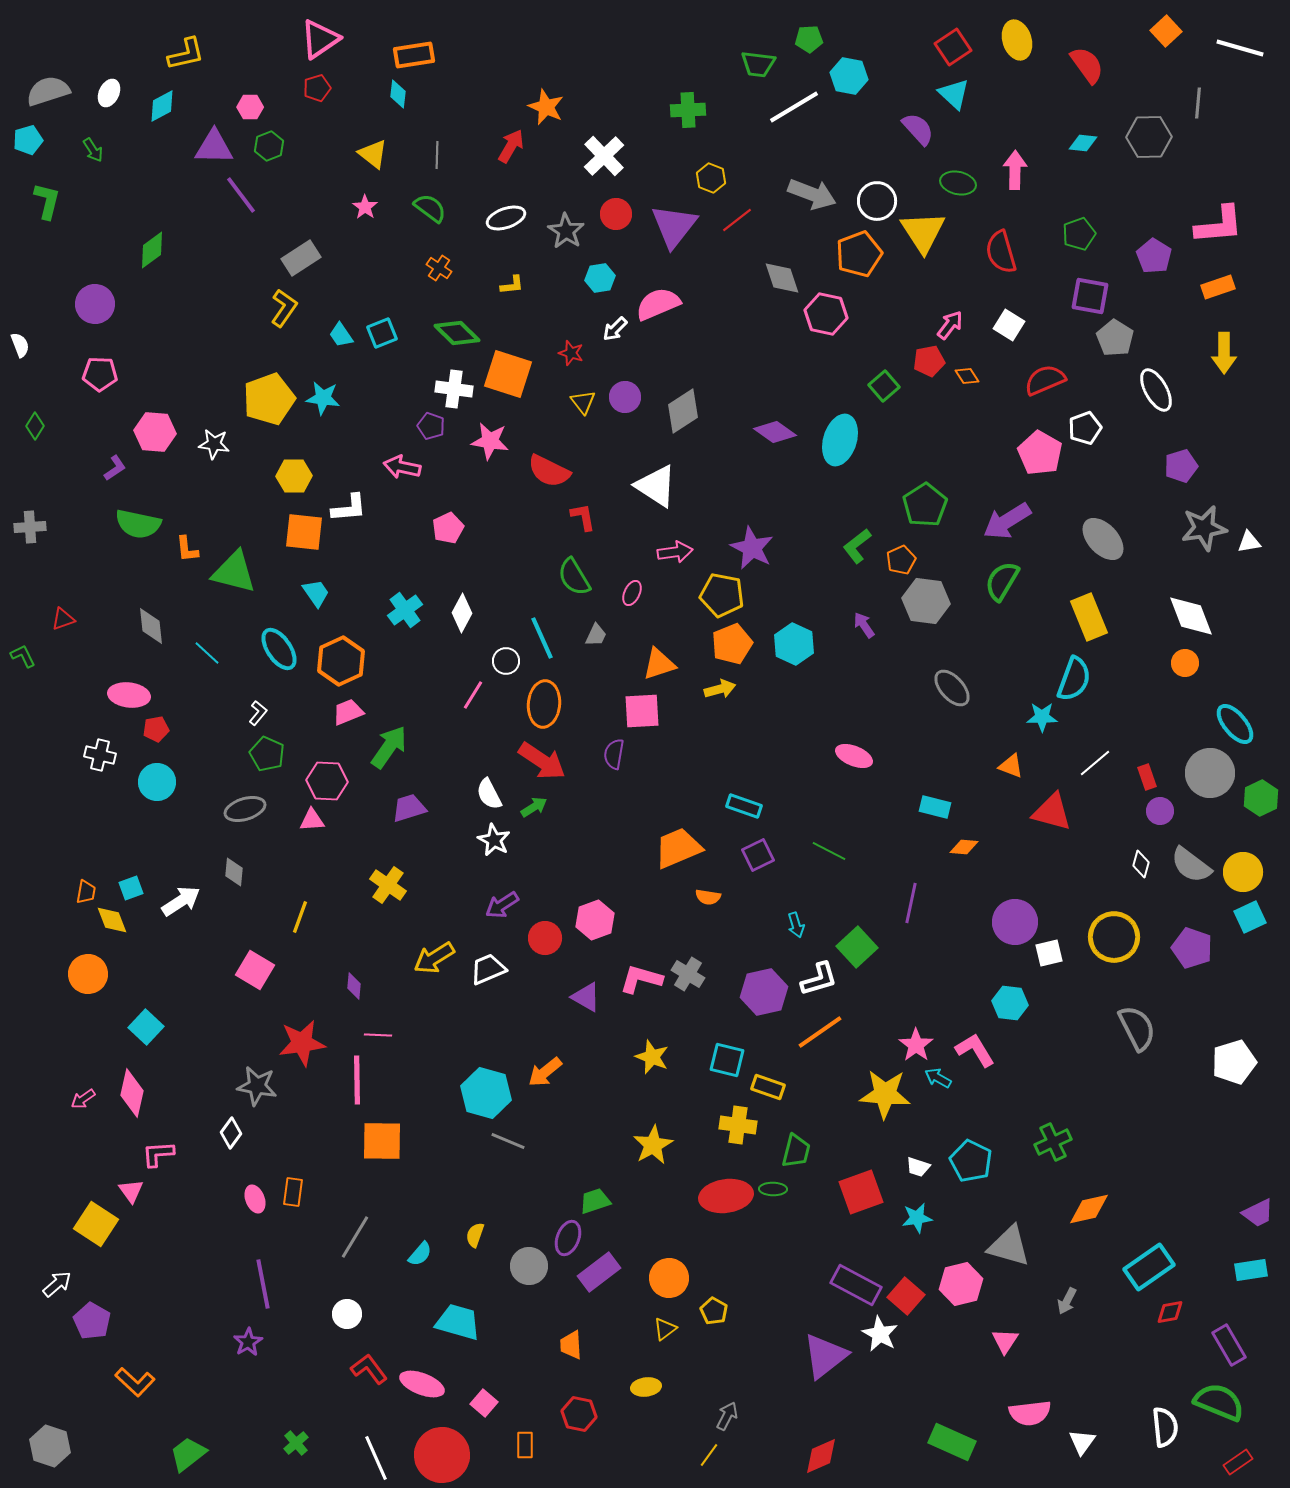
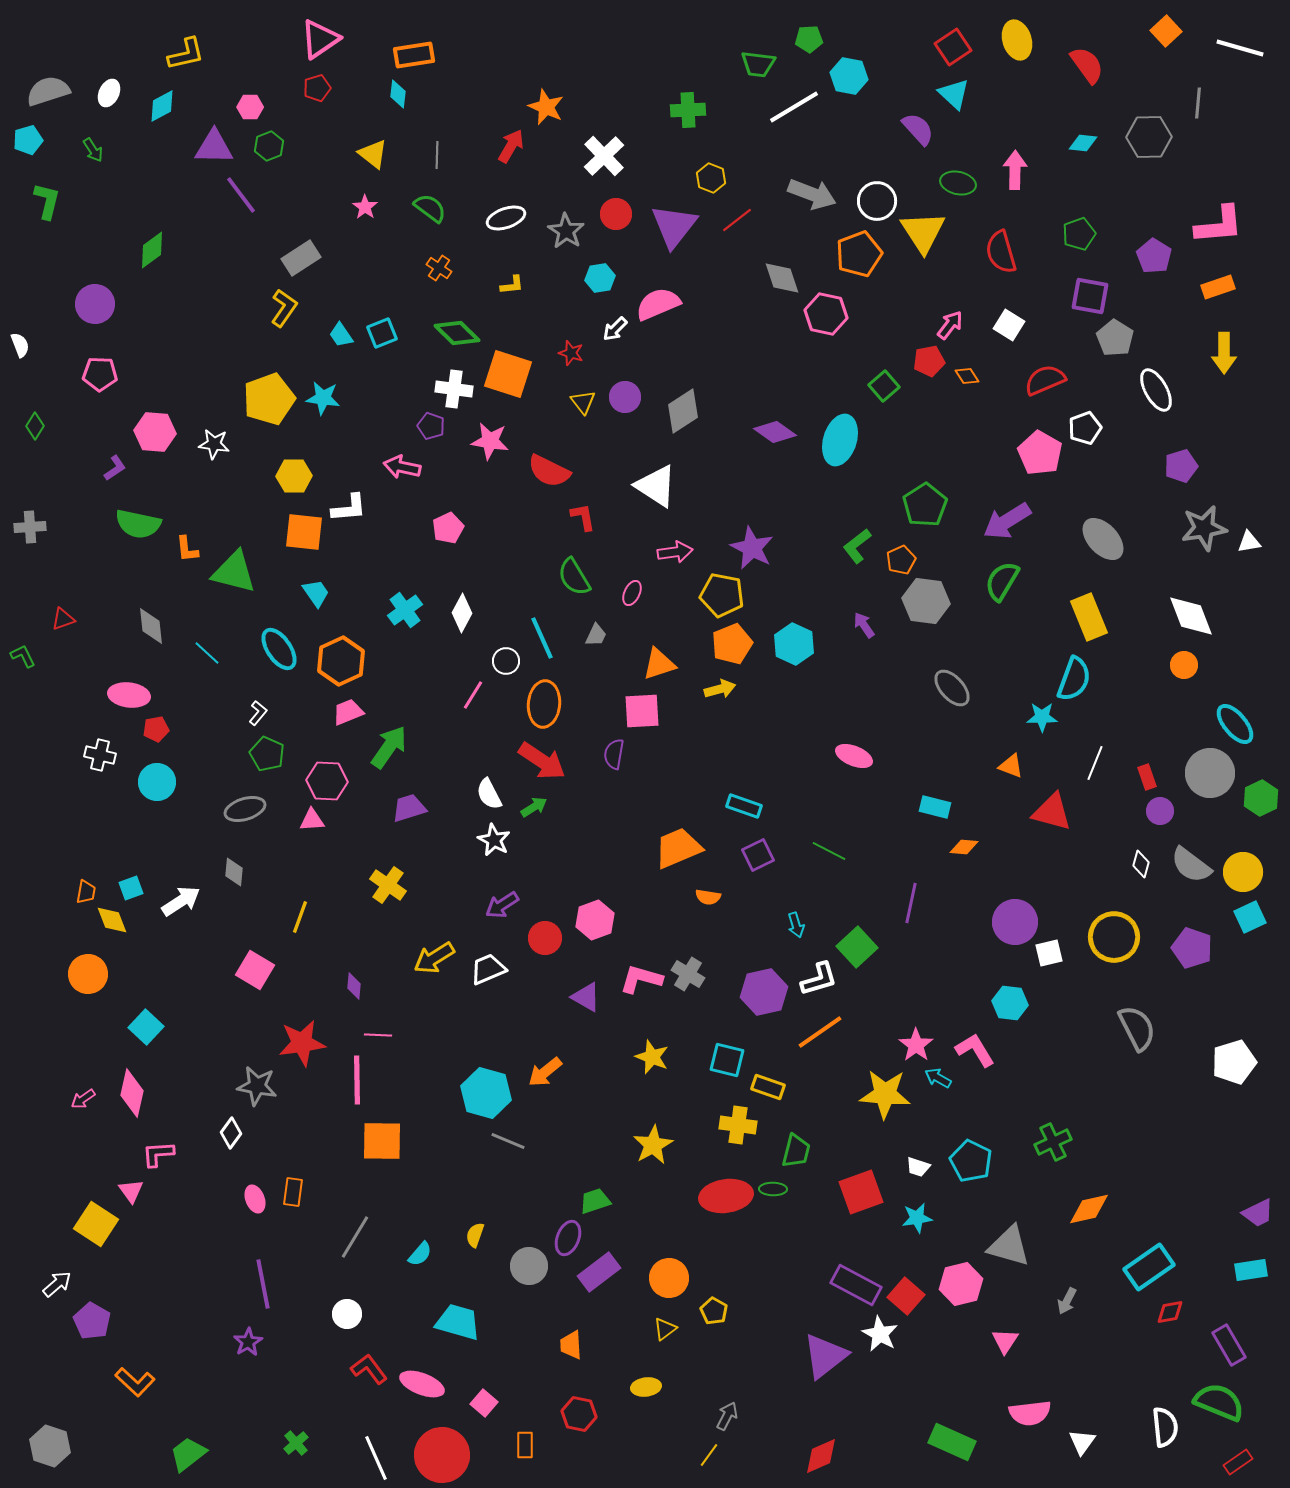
orange circle at (1185, 663): moved 1 px left, 2 px down
white line at (1095, 763): rotated 28 degrees counterclockwise
